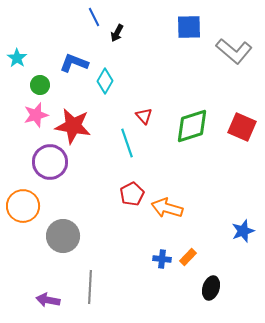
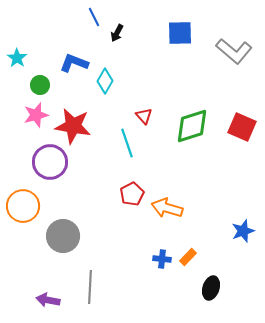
blue square: moved 9 px left, 6 px down
